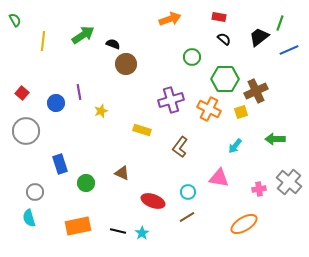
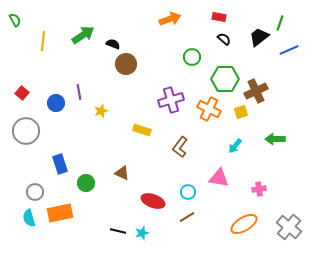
gray cross at (289, 182): moved 45 px down
orange rectangle at (78, 226): moved 18 px left, 13 px up
cyan star at (142, 233): rotated 16 degrees clockwise
